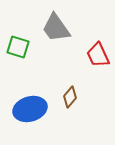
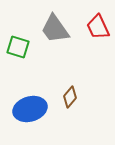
gray trapezoid: moved 1 px left, 1 px down
red trapezoid: moved 28 px up
